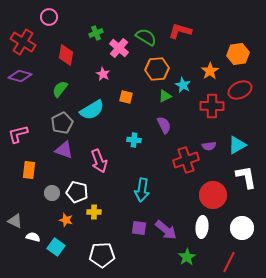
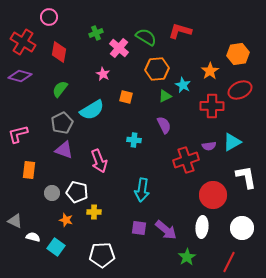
red diamond at (66, 55): moved 7 px left, 3 px up
cyan triangle at (237, 145): moved 5 px left, 3 px up
